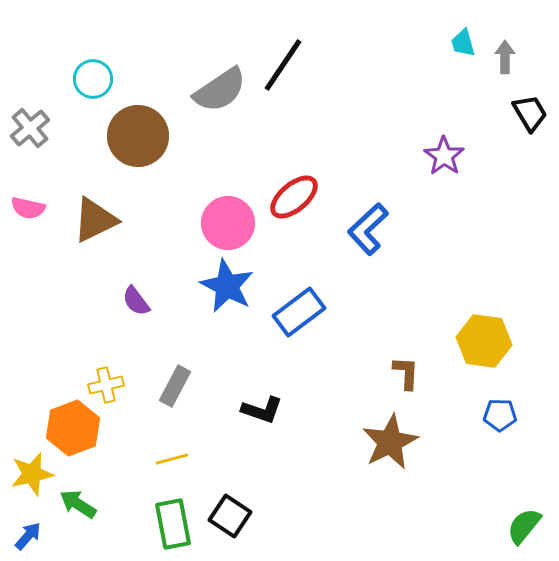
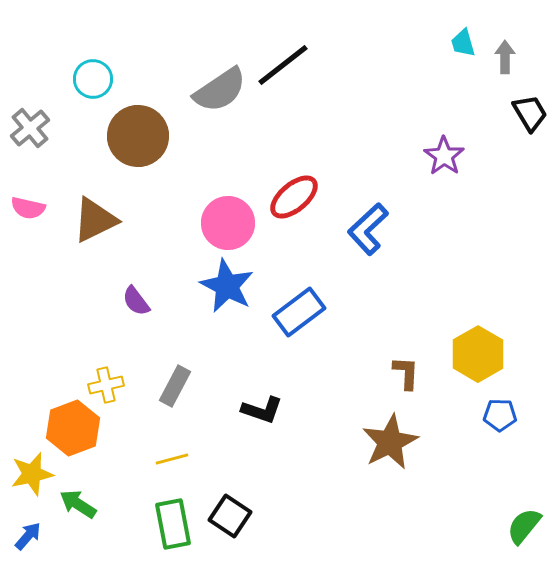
black line: rotated 18 degrees clockwise
yellow hexagon: moved 6 px left, 13 px down; rotated 22 degrees clockwise
